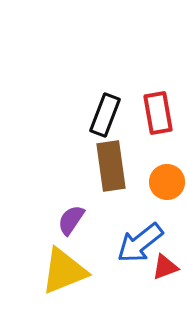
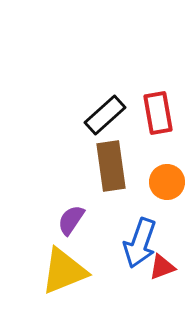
black rectangle: rotated 27 degrees clockwise
blue arrow: rotated 33 degrees counterclockwise
red triangle: moved 3 px left
